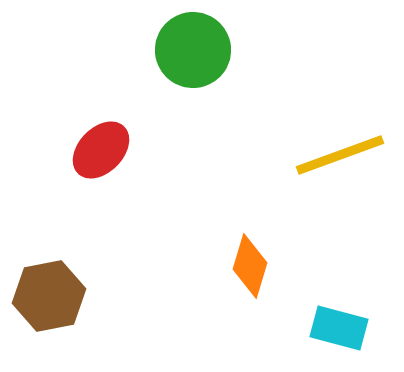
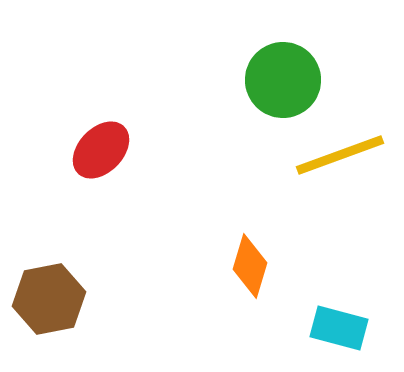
green circle: moved 90 px right, 30 px down
brown hexagon: moved 3 px down
